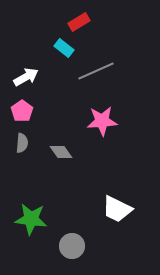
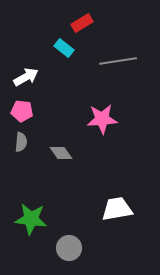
red rectangle: moved 3 px right, 1 px down
gray line: moved 22 px right, 10 px up; rotated 15 degrees clockwise
pink pentagon: rotated 30 degrees counterclockwise
pink star: moved 2 px up
gray semicircle: moved 1 px left, 1 px up
gray diamond: moved 1 px down
white trapezoid: rotated 144 degrees clockwise
gray circle: moved 3 px left, 2 px down
